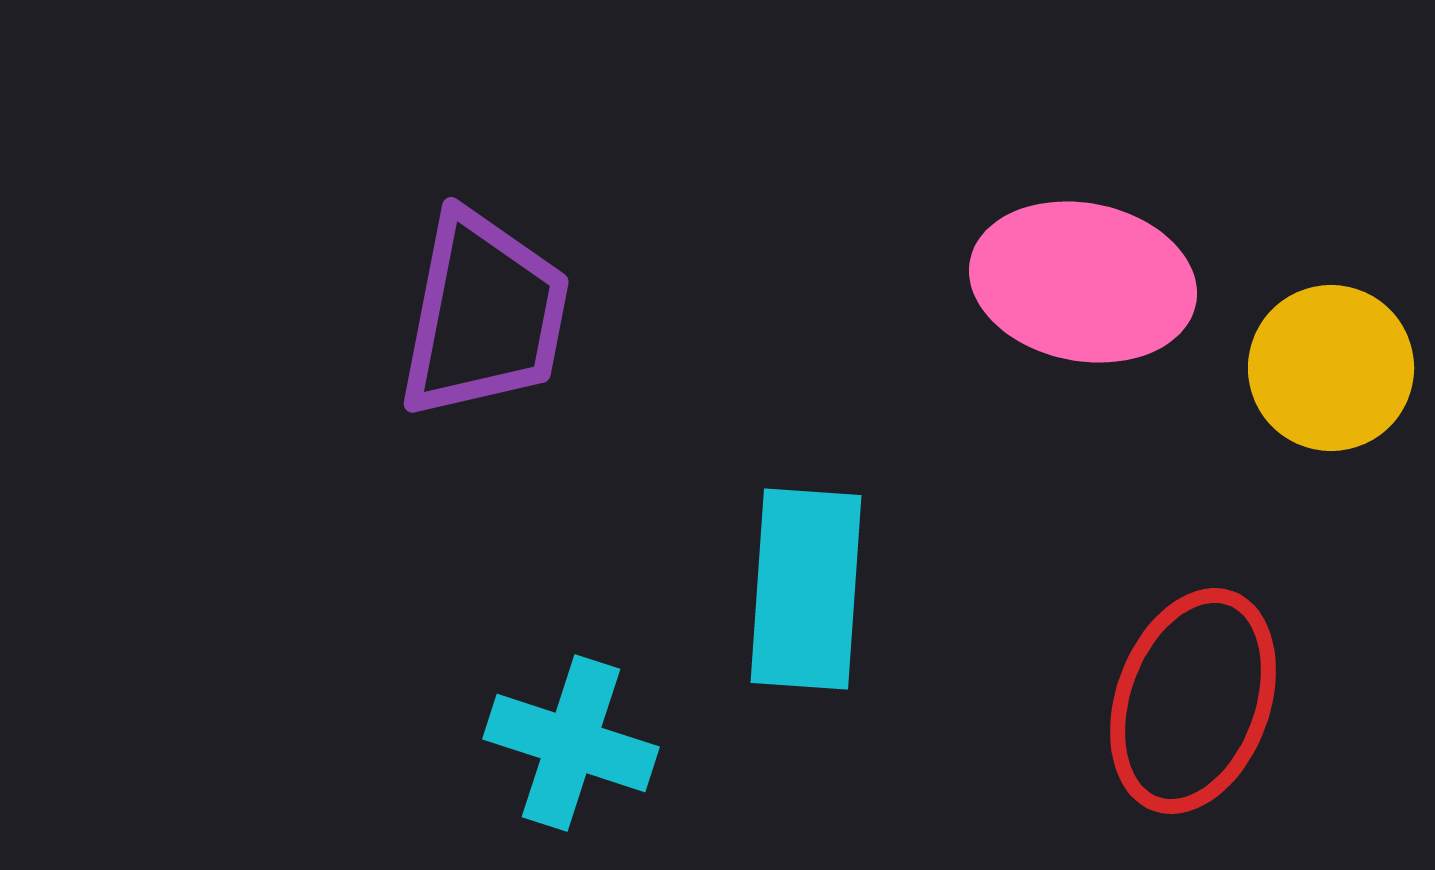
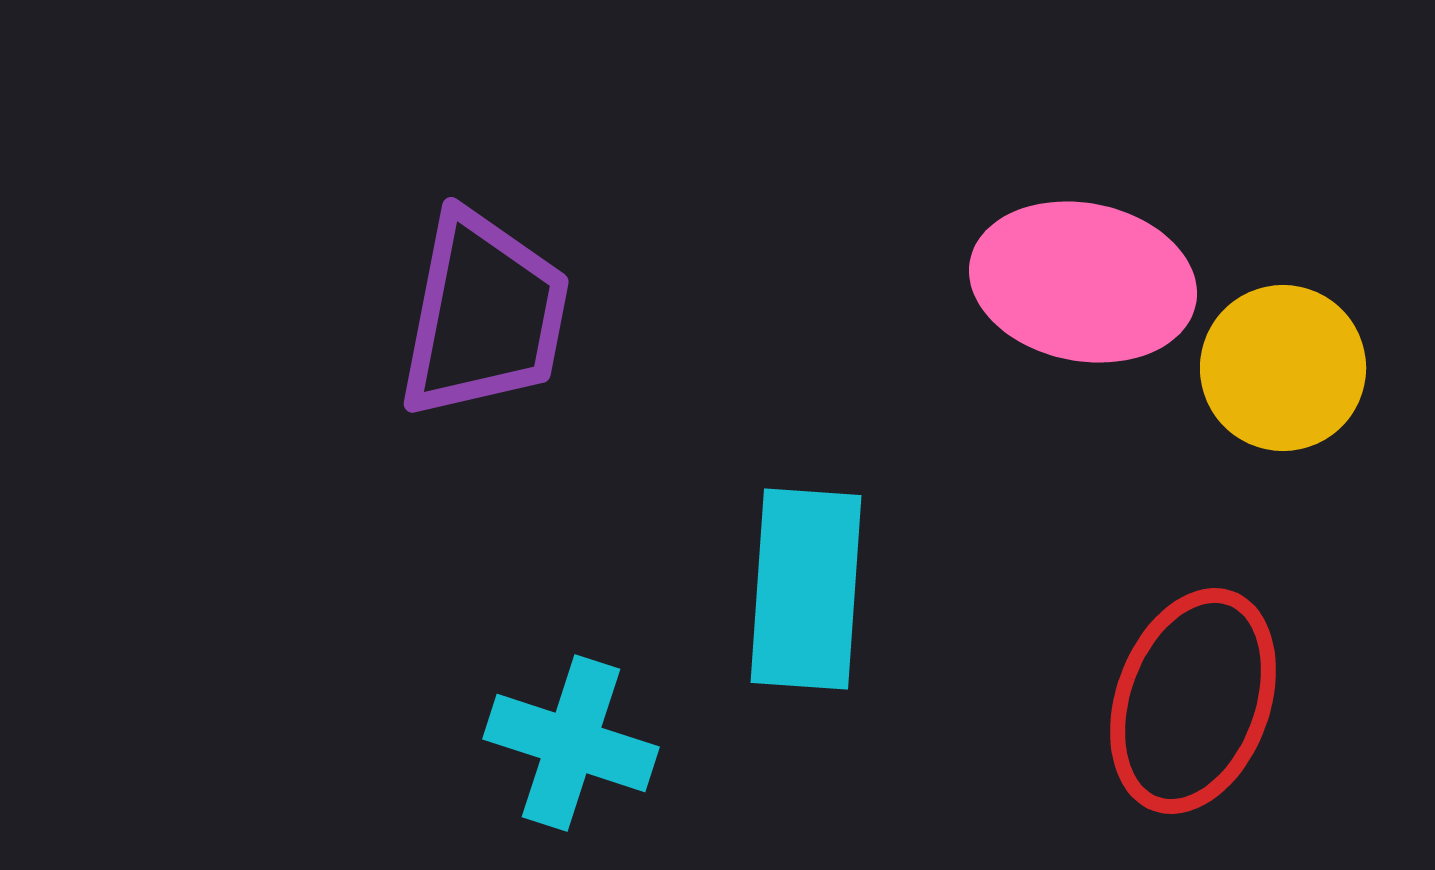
yellow circle: moved 48 px left
